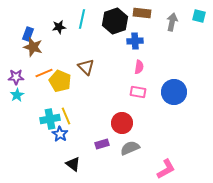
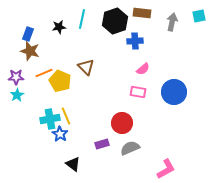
cyan square: rotated 24 degrees counterclockwise
brown star: moved 3 px left, 4 px down
pink semicircle: moved 4 px right, 2 px down; rotated 40 degrees clockwise
